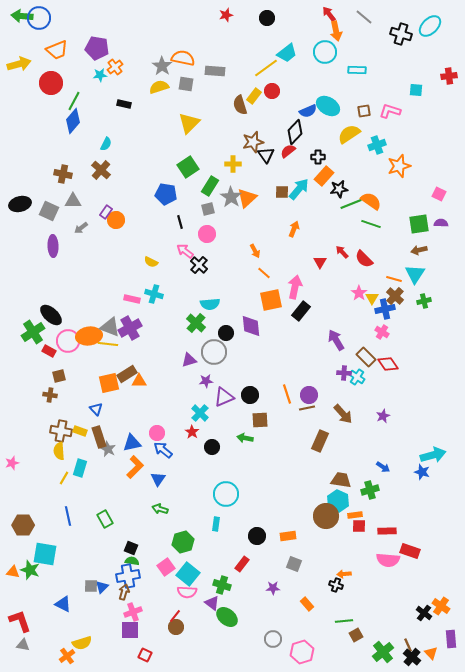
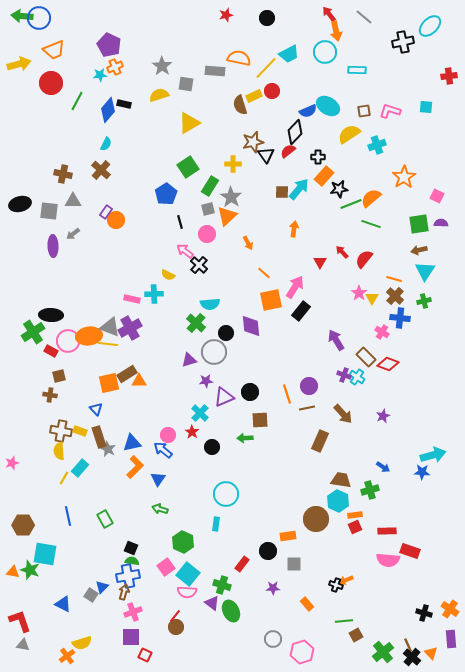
black cross at (401, 34): moved 2 px right, 8 px down; rotated 30 degrees counterclockwise
purple pentagon at (97, 48): moved 12 px right, 3 px up; rotated 15 degrees clockwise
orange trapezoid at (57, 50): moved 3 px left
cyan trapezoid at (287, 53): moved 2 px right, 1 px down; rotated 10 degrees clockwise
orange semicircle at (183, 58): moved 56 px right
orange cross at (115, 67): rotated 14 degrees clockwise
yellow line at (266, 68): rotated 10 degrees counterclockwise
yellow semicircle at (159, 87): moved 8 px down
cyan square at (416, 90): moved 10 px right, 17 px down
yellow rectangle at (254, 96): rotated 28 degrees clockwise
green line at (74, 101): moved 3 px right
blue diamond at (73, 121): moved 35 px right, 11 px up
yellow triangle at (189, 123): rotated 15 degrees clockwise
orange star at (399, 166): moved 5 px right, 11 px down; rotated 15 degrees counterclockwise
blue pentagon at (166, 194): rotated 30 degrees clockwise
pink square at (439, 194): moved 2 px left, 2 px down
orange triangle at (247, 198): moved 20 px left, 18 px down
orange semicircle at (371, 201): moved 3 px up; rotated 75 degrees counterclockwise
gray square at (49, 211): rotated 18 degrees counterclockwise
gray arrow at (81, 228): moved 8 px left, 6 px down
orange arrow at (294, 229): rotated 14 degrees counterclockwise
orange arrow at (255, 251): moved 7 px left, 8 px up
red semicircle at (364, 259): rotated 84 degrees clockwise
yellow semicircle at (151, 262): moved 17 px right, 13 px down
cyan triangle at (415, 274): moved 10 px right, 3 px up
pink arrow at (295, 287): rotated 20 degrees clockwise
cyan cross at (154, 294): rotated 18 degrees counterclockwise
blue cross at (385, 309): moved 15 px right, 9 px down; rotated 18 degrees clockwise
black ellipse at (51, 315): rotated 40 degrees counterclockwise
red rectangle at (49, 351): moved 2 px right
red diamond at (388, 364): rotated 35 degrees counterclockwise
purple cross at (344, 373): moved 2 px down; rotated 16 degrees clockwise
black circle at (250, 395): moved 3 px up
purple circle at (309, 395): moved 9 px up
pink circle at (157, 433): moved 11 px right, 2 px down
green arrow at (245, 438): rotated 14 degrees counterclockwise
cyan rectangle at (80, 468): rotated 24 degrees clockwise
blue star at (422, 472): rotated 14 degrees counterclockwise
brown circle at (326, 516): moved 10 px left, 3 px down
red square at (359, 526): moved 4 px left, 1 px down; rotated 24 degrees counterclockwise
black circle at (257, 536): moved 11 px right, 15 px down
green hexagon at (183, 542): rotated 20 degrees counterclockwise
gray square at (294, 564): rotated 21 degrees counterclockwise
orange arrow at (344, 574): moved 2 px right, 6 px down; rotated 16 degrees counterclockwise
gray square at (91, 586): moved 9 px down; rotated 32 degrees clockwise
orange cross at (441, 606): moved 9 px right, 3 px down
black cross at (424, 613): rotated 21 degrees counterclockwise
green ellipse at (227, 617): moved 4 px right, 6 px up; rotated 25 degrees clockwise
purple square at (130, 630): moved 1 px right, 7 px down
